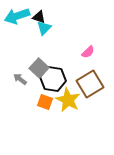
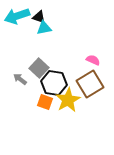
cyan triangle: rotated 35 degrees clockwise
pink semicircle: moved 5 px right, 8 px down; rotated 112 degrees counterclockwise
black hexagon: moved 1 px right, 4 px down
yellow star: rotated 15 degrees clockwise
